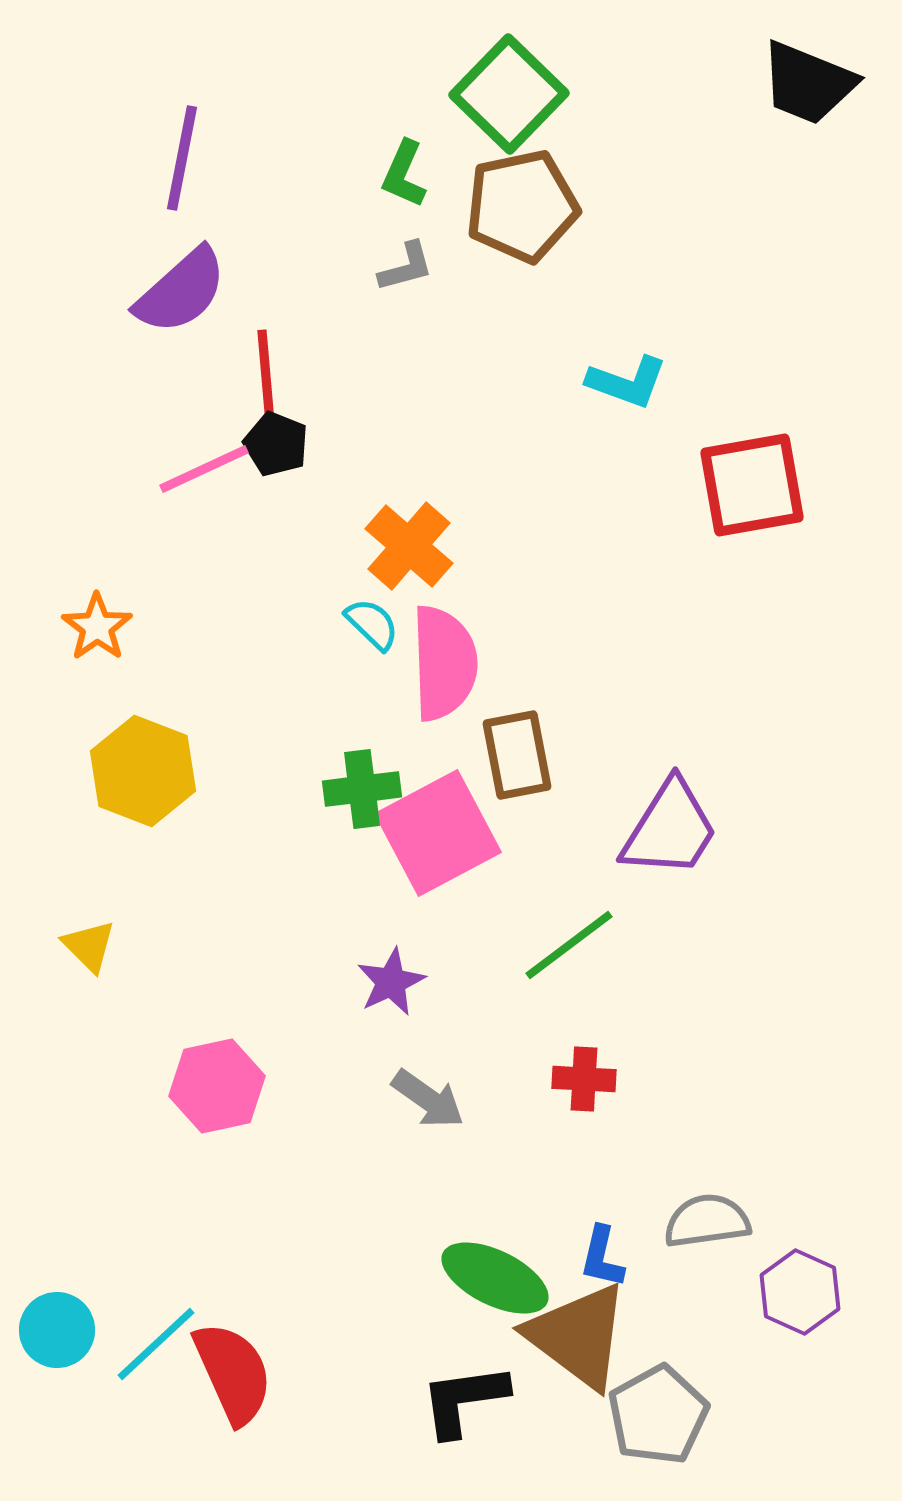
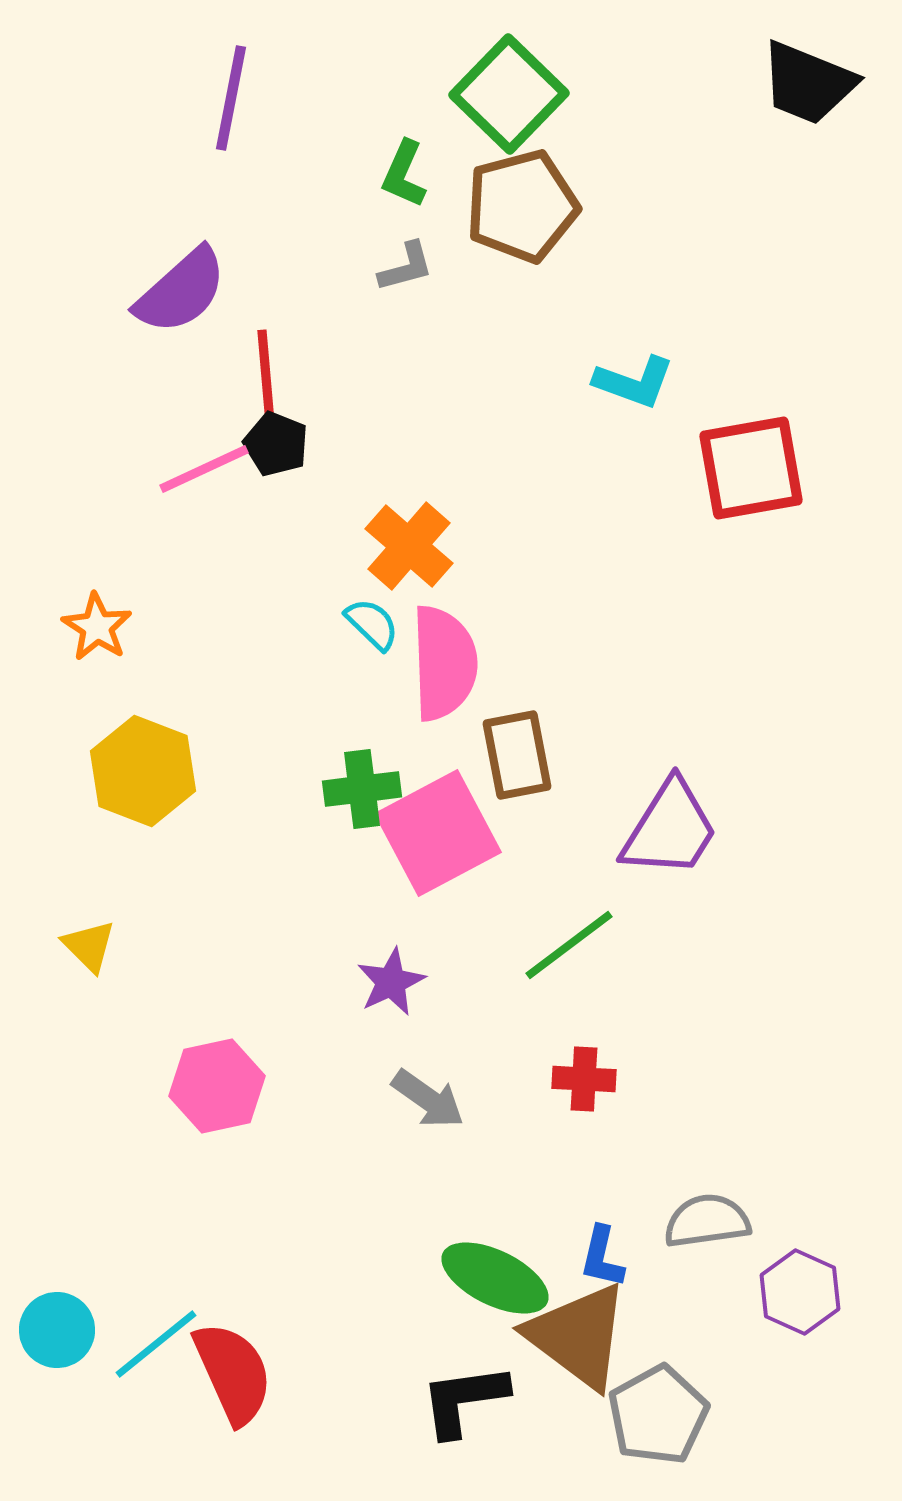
purple line: moved 49 px right, 60 px up
brown pentagon: rotated 3 degrees counterclockwise
cyan L-shape: moved 7 px right
red square: moved 1 px left, 17 px up
orange star: rotated 4 degrees counterclockwise
cyan line: rotated 4 degrees clockwise
